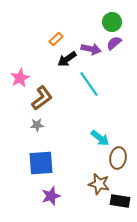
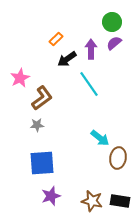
purple arrow: rotated 102 degrees counterclockwise
blue square: moved 1 px right
brown star: moved 7 px left, 17 px down
